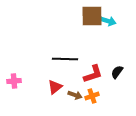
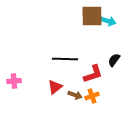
black semicircle: moved 3 px left, 12 px up
